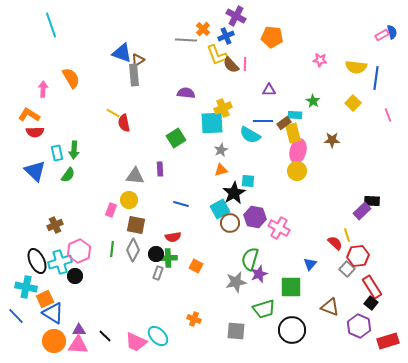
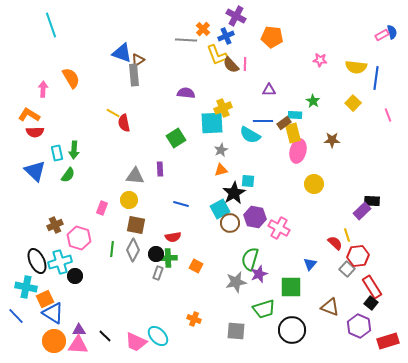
yellow circle at (297, 171): moved 17 px right, 13 px down
pink rectangle at (111, 210): moved 9 px left, 2 px up
pink hexagon at (79, 251): moved 13 px up; rotated 20 degrees counterclockwise
